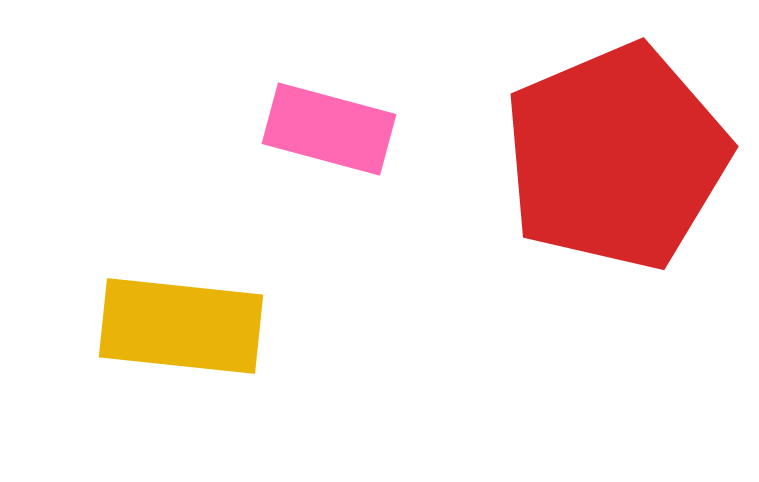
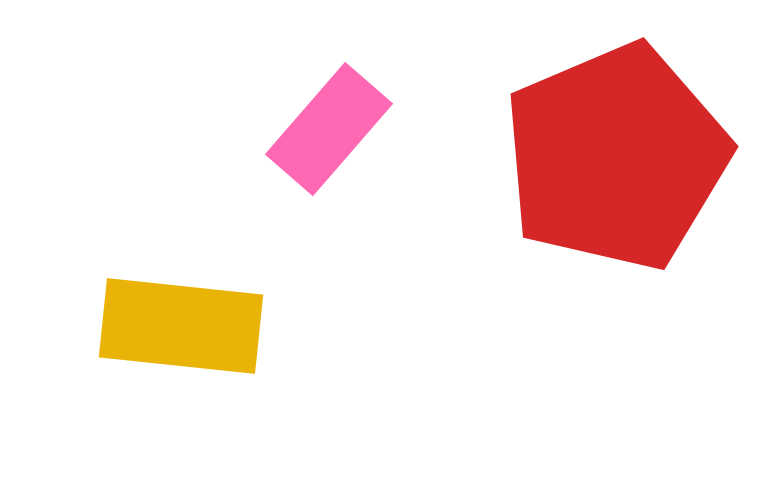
pink rectangle: rotated 64 degrees counterclockwise
